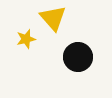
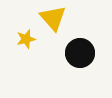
black circle: moved 2 px right, 4 px up
